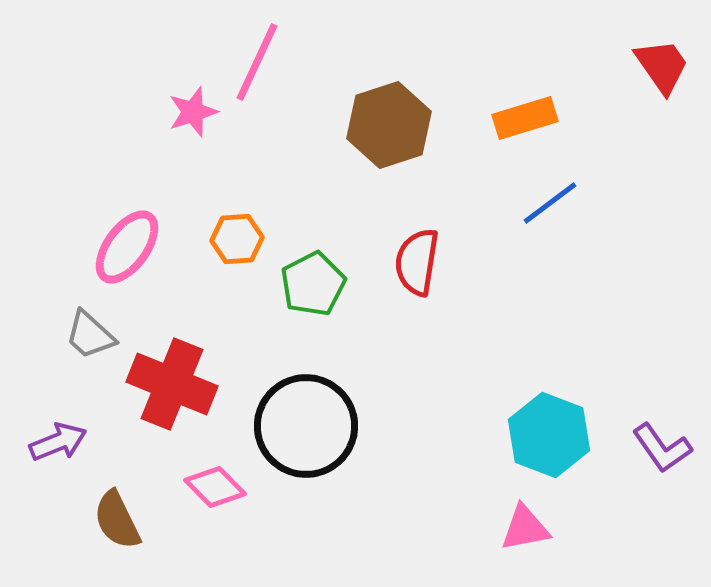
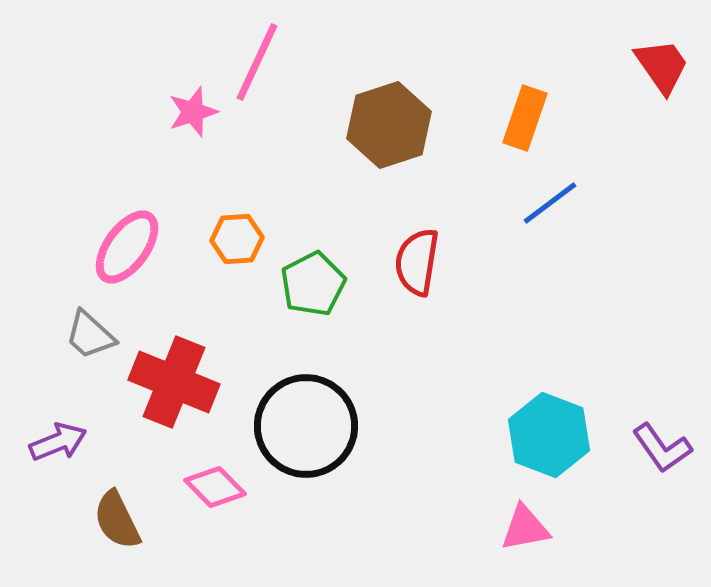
orange rectangle: rotated 54 degrees counterclockwise
red cross: moved 2 px right, 2 px up
